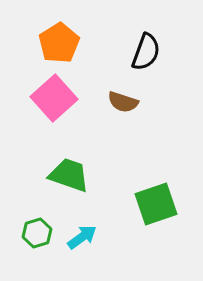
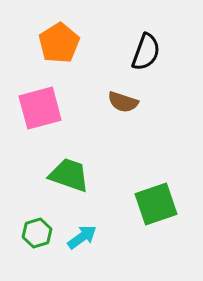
pink square: moved 14 px left, 10 px down; rotated 27 degrees clockwise
